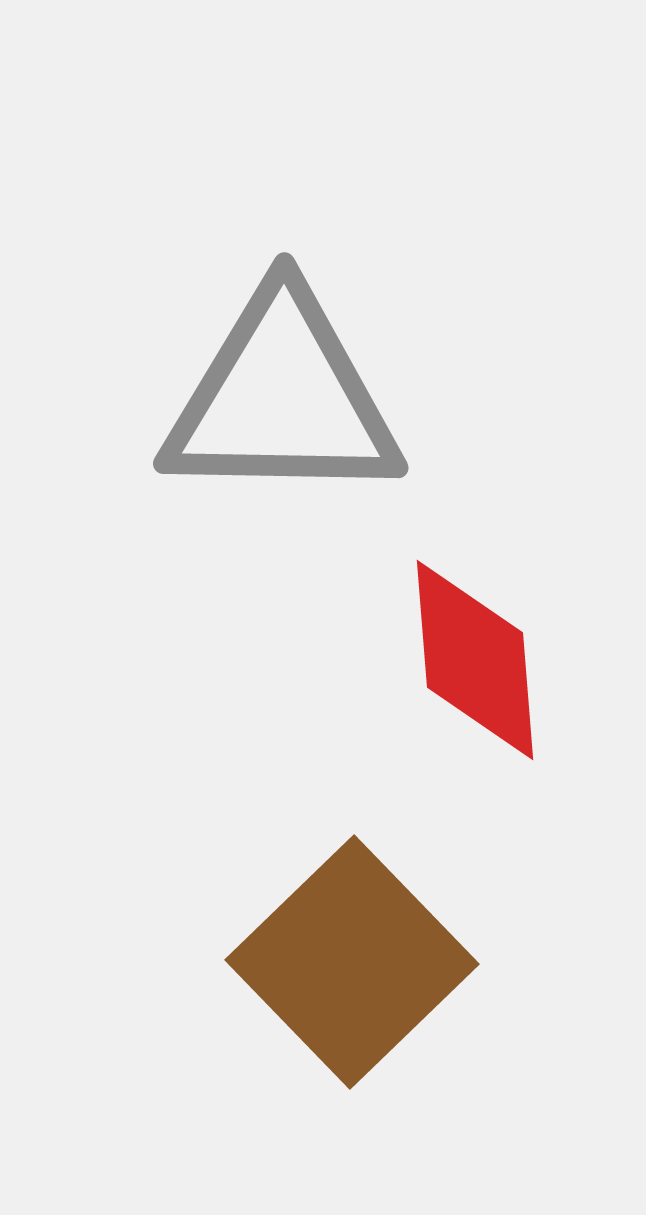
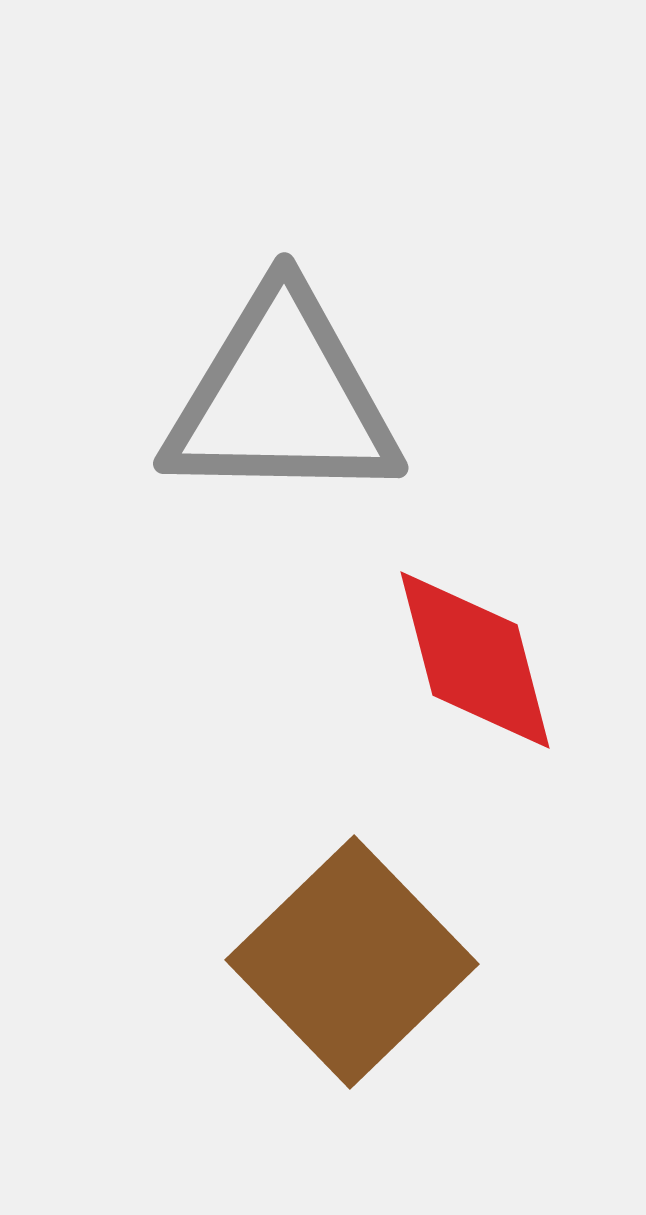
red diamond: rotated 10 degrees counterclockwise
